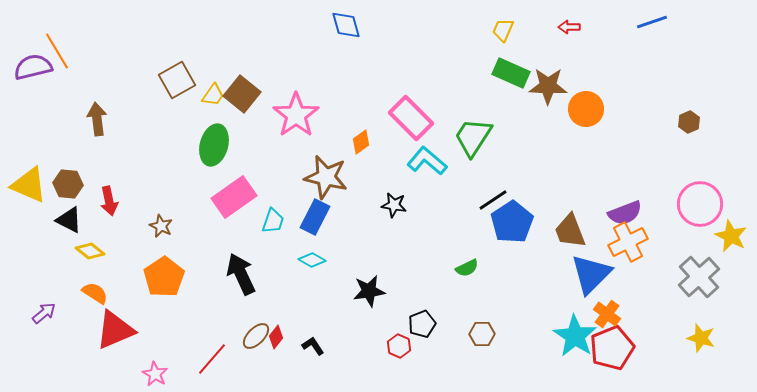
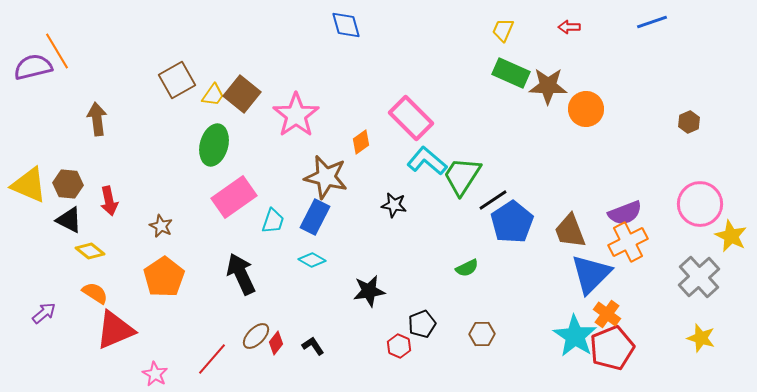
green trapezoid at (473, 137): moved 11 px left, 39 px down
red diamond at (276, 337): moved 6 px down
